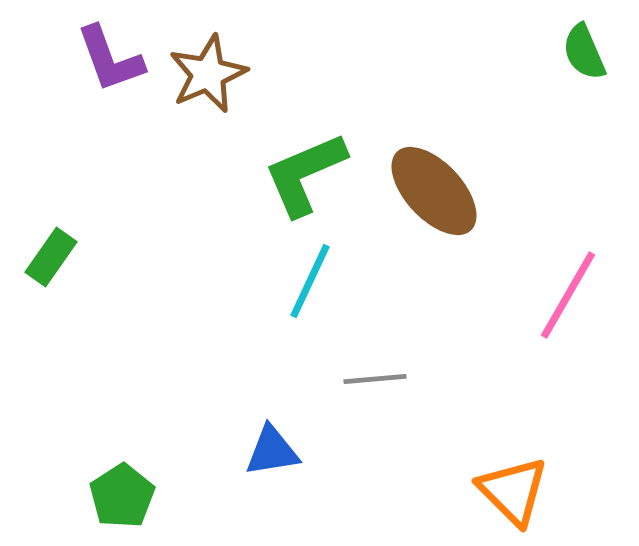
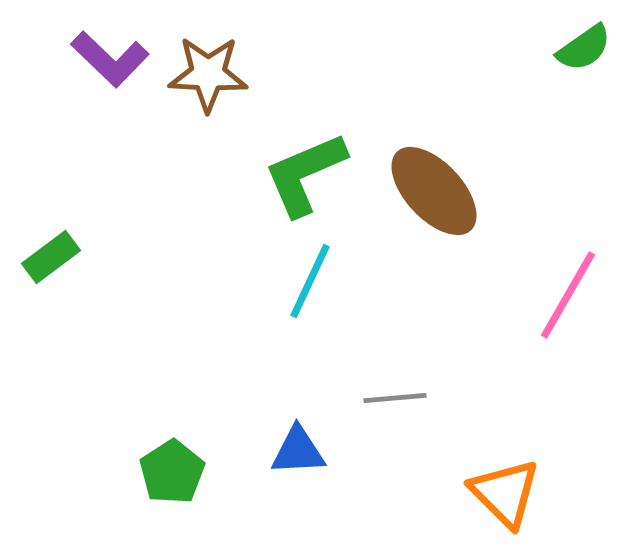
green semicircle: moved 4 px up; rotated 102 degrees counterclockwise
purple L-shape: rotated 26 degrees counterclockwise
brown star: rotated 26 degrees clockwise
green rectangle: rotated 18 degrees clockwise
gray line: moved 20 px right, 19 px down
blue triangle: moved 26 px right; rotated 6 degrees clockwise
orange triangle: moved 8 px left, 2 px down
green pentagon: moved 50 px right, 24 px up
